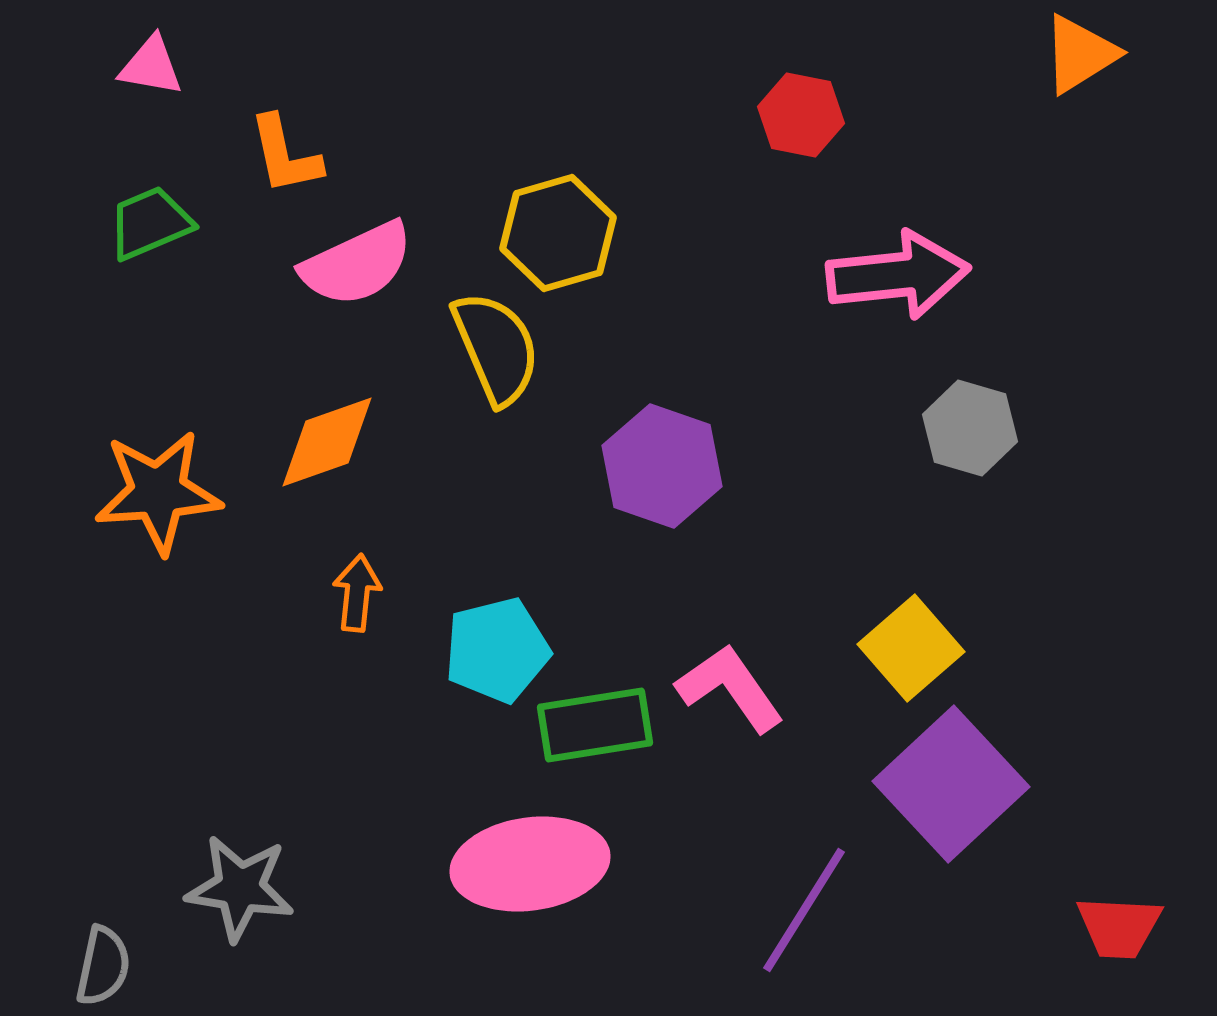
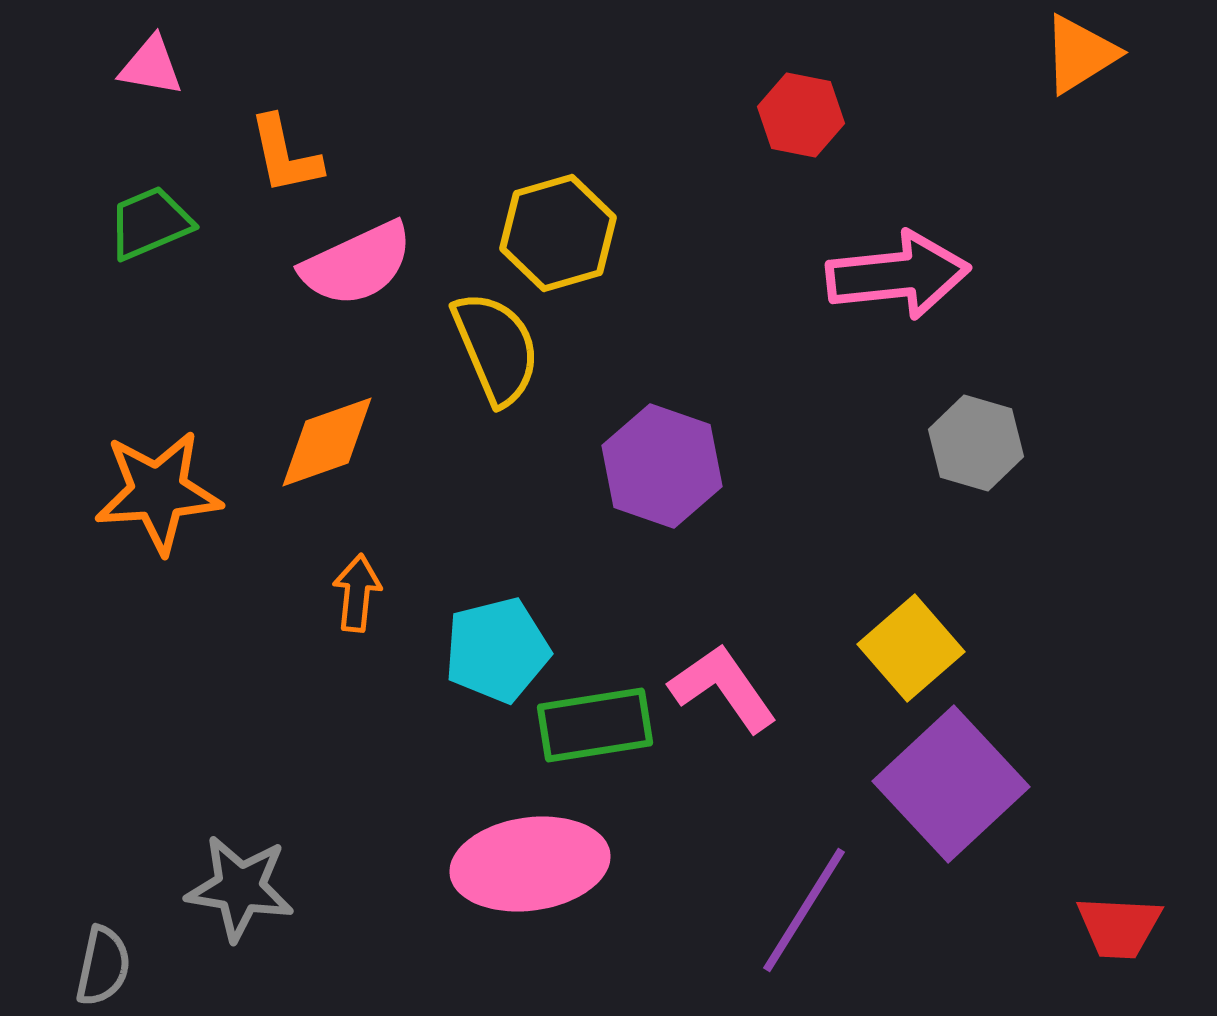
gray hexagon: moved 6 px right, 15 px down
pink L-shape: moved 7 px left
